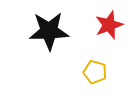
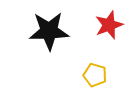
yellow pentagon: moved 3 px down
